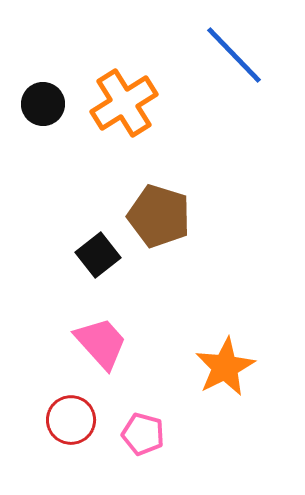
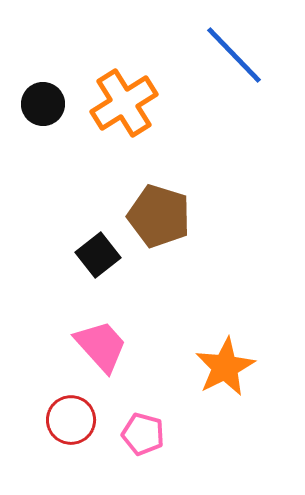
pink trapezoid: moved 3 px down
